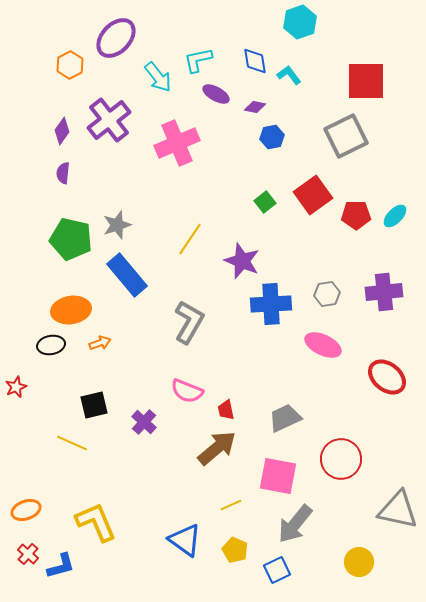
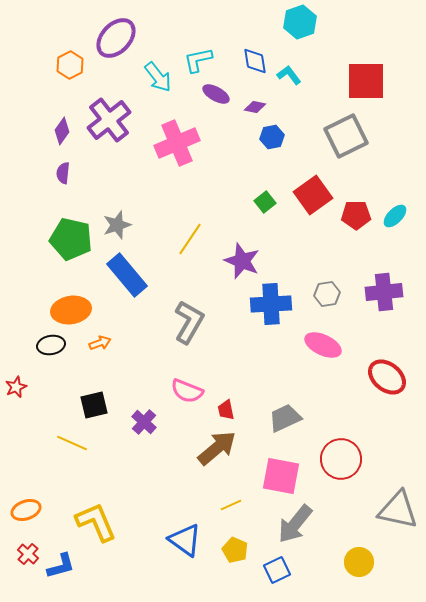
pink square at (278, 476): moved 3 px right
